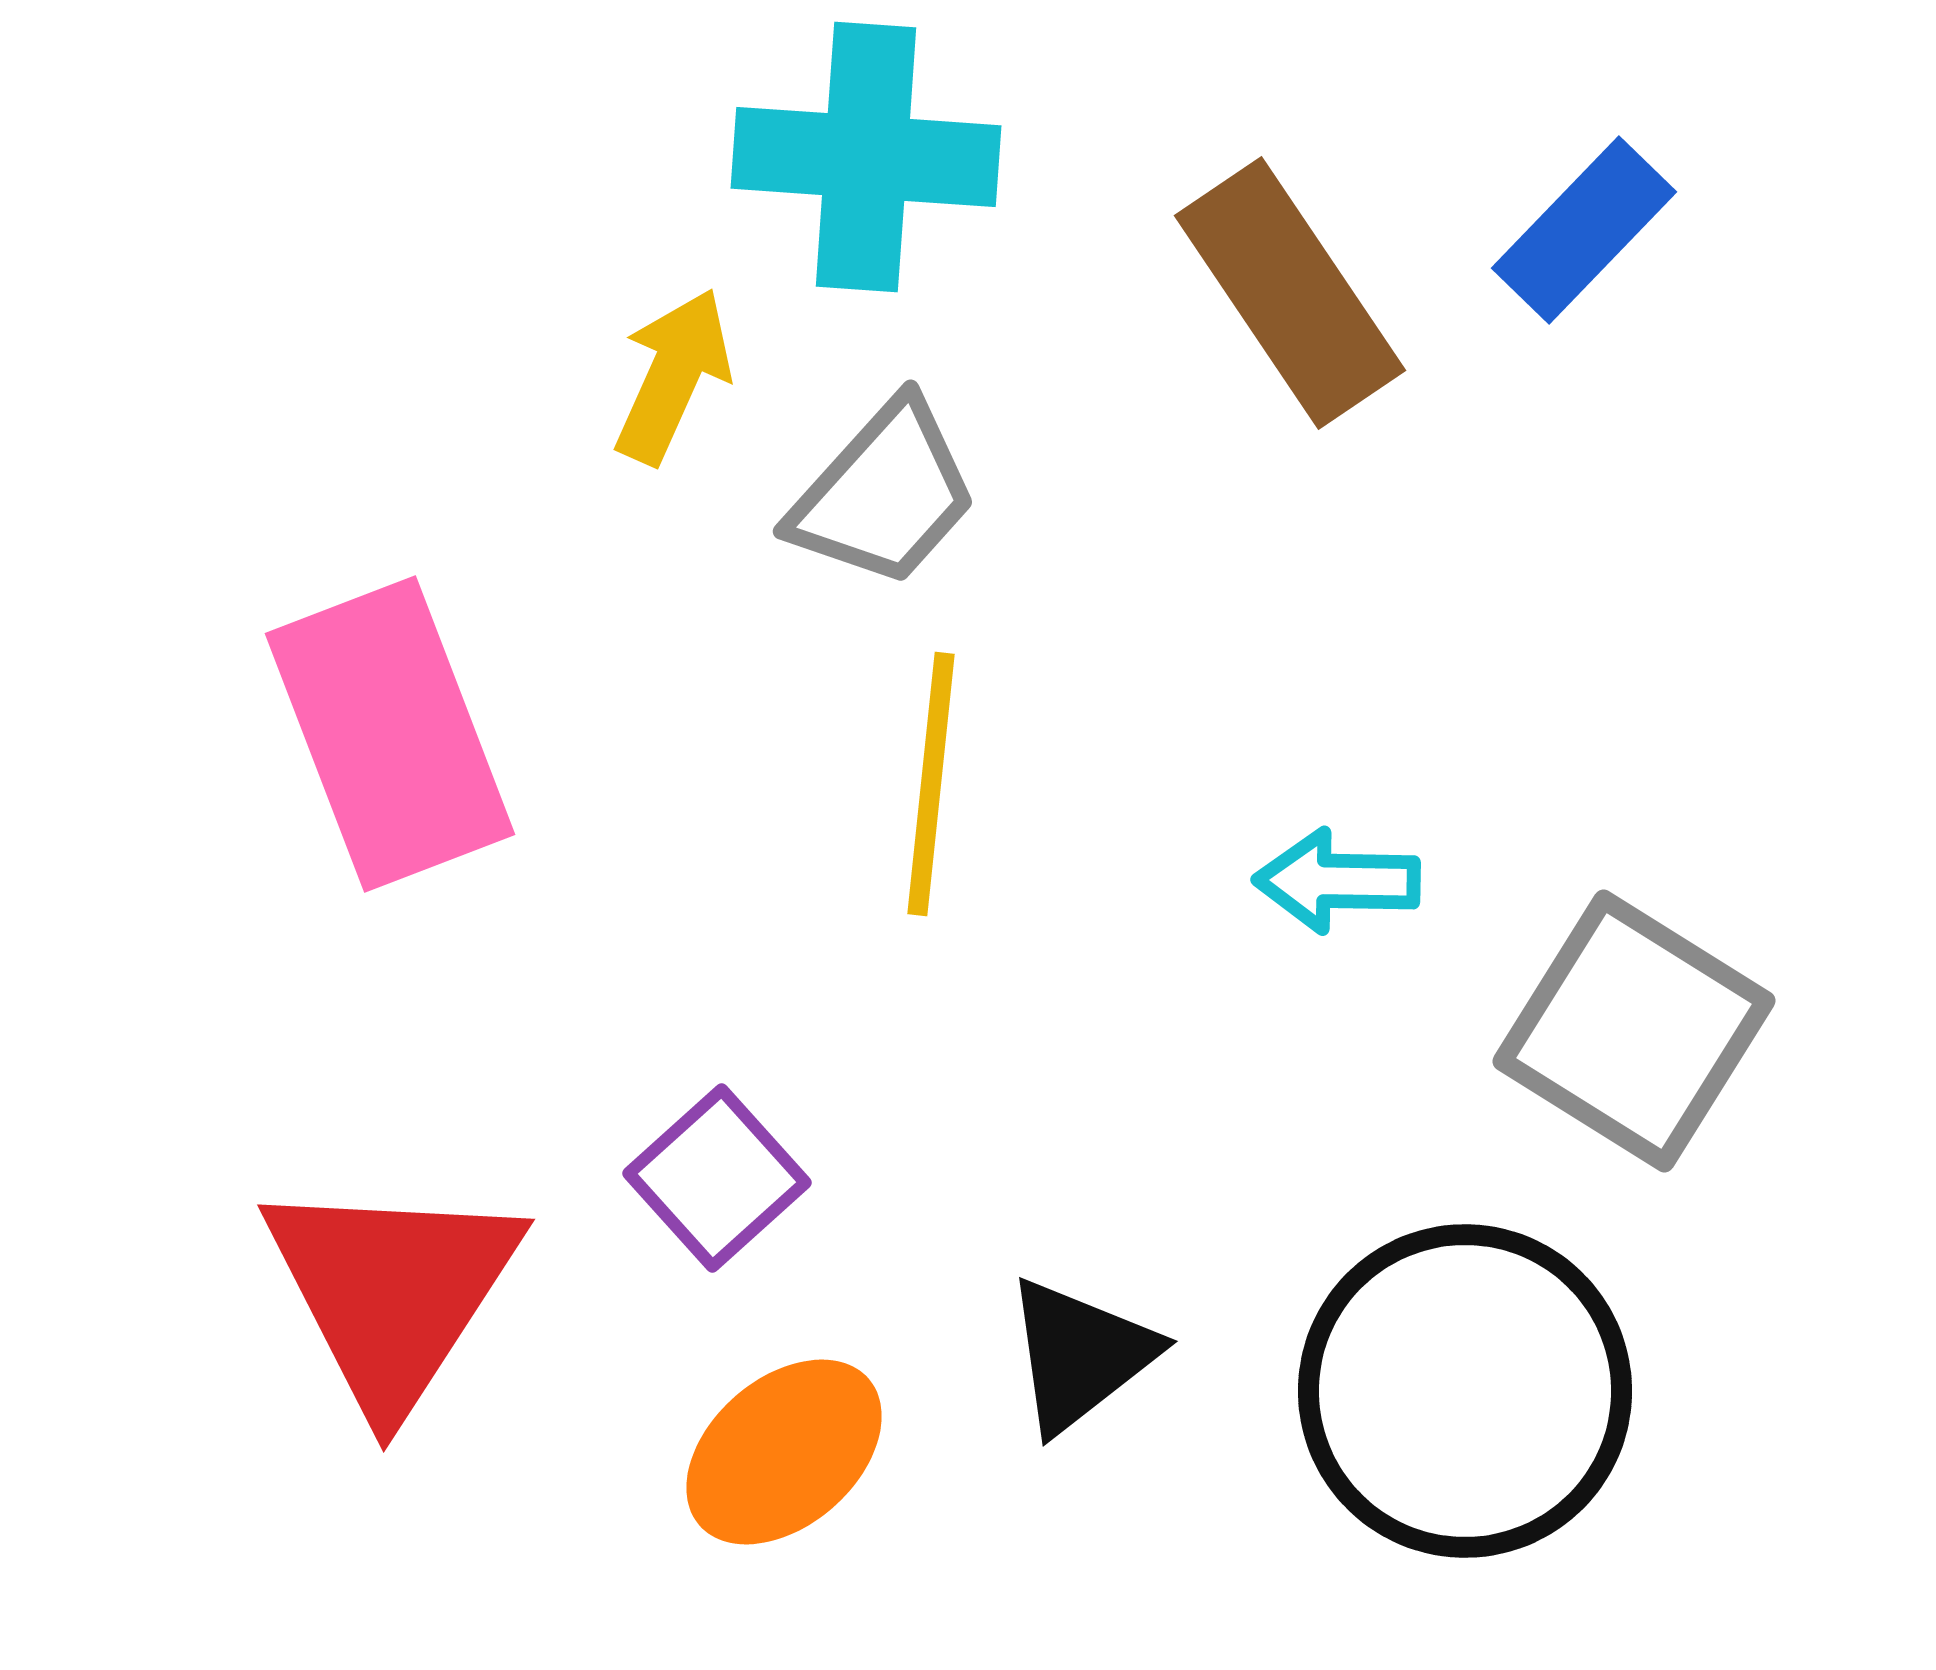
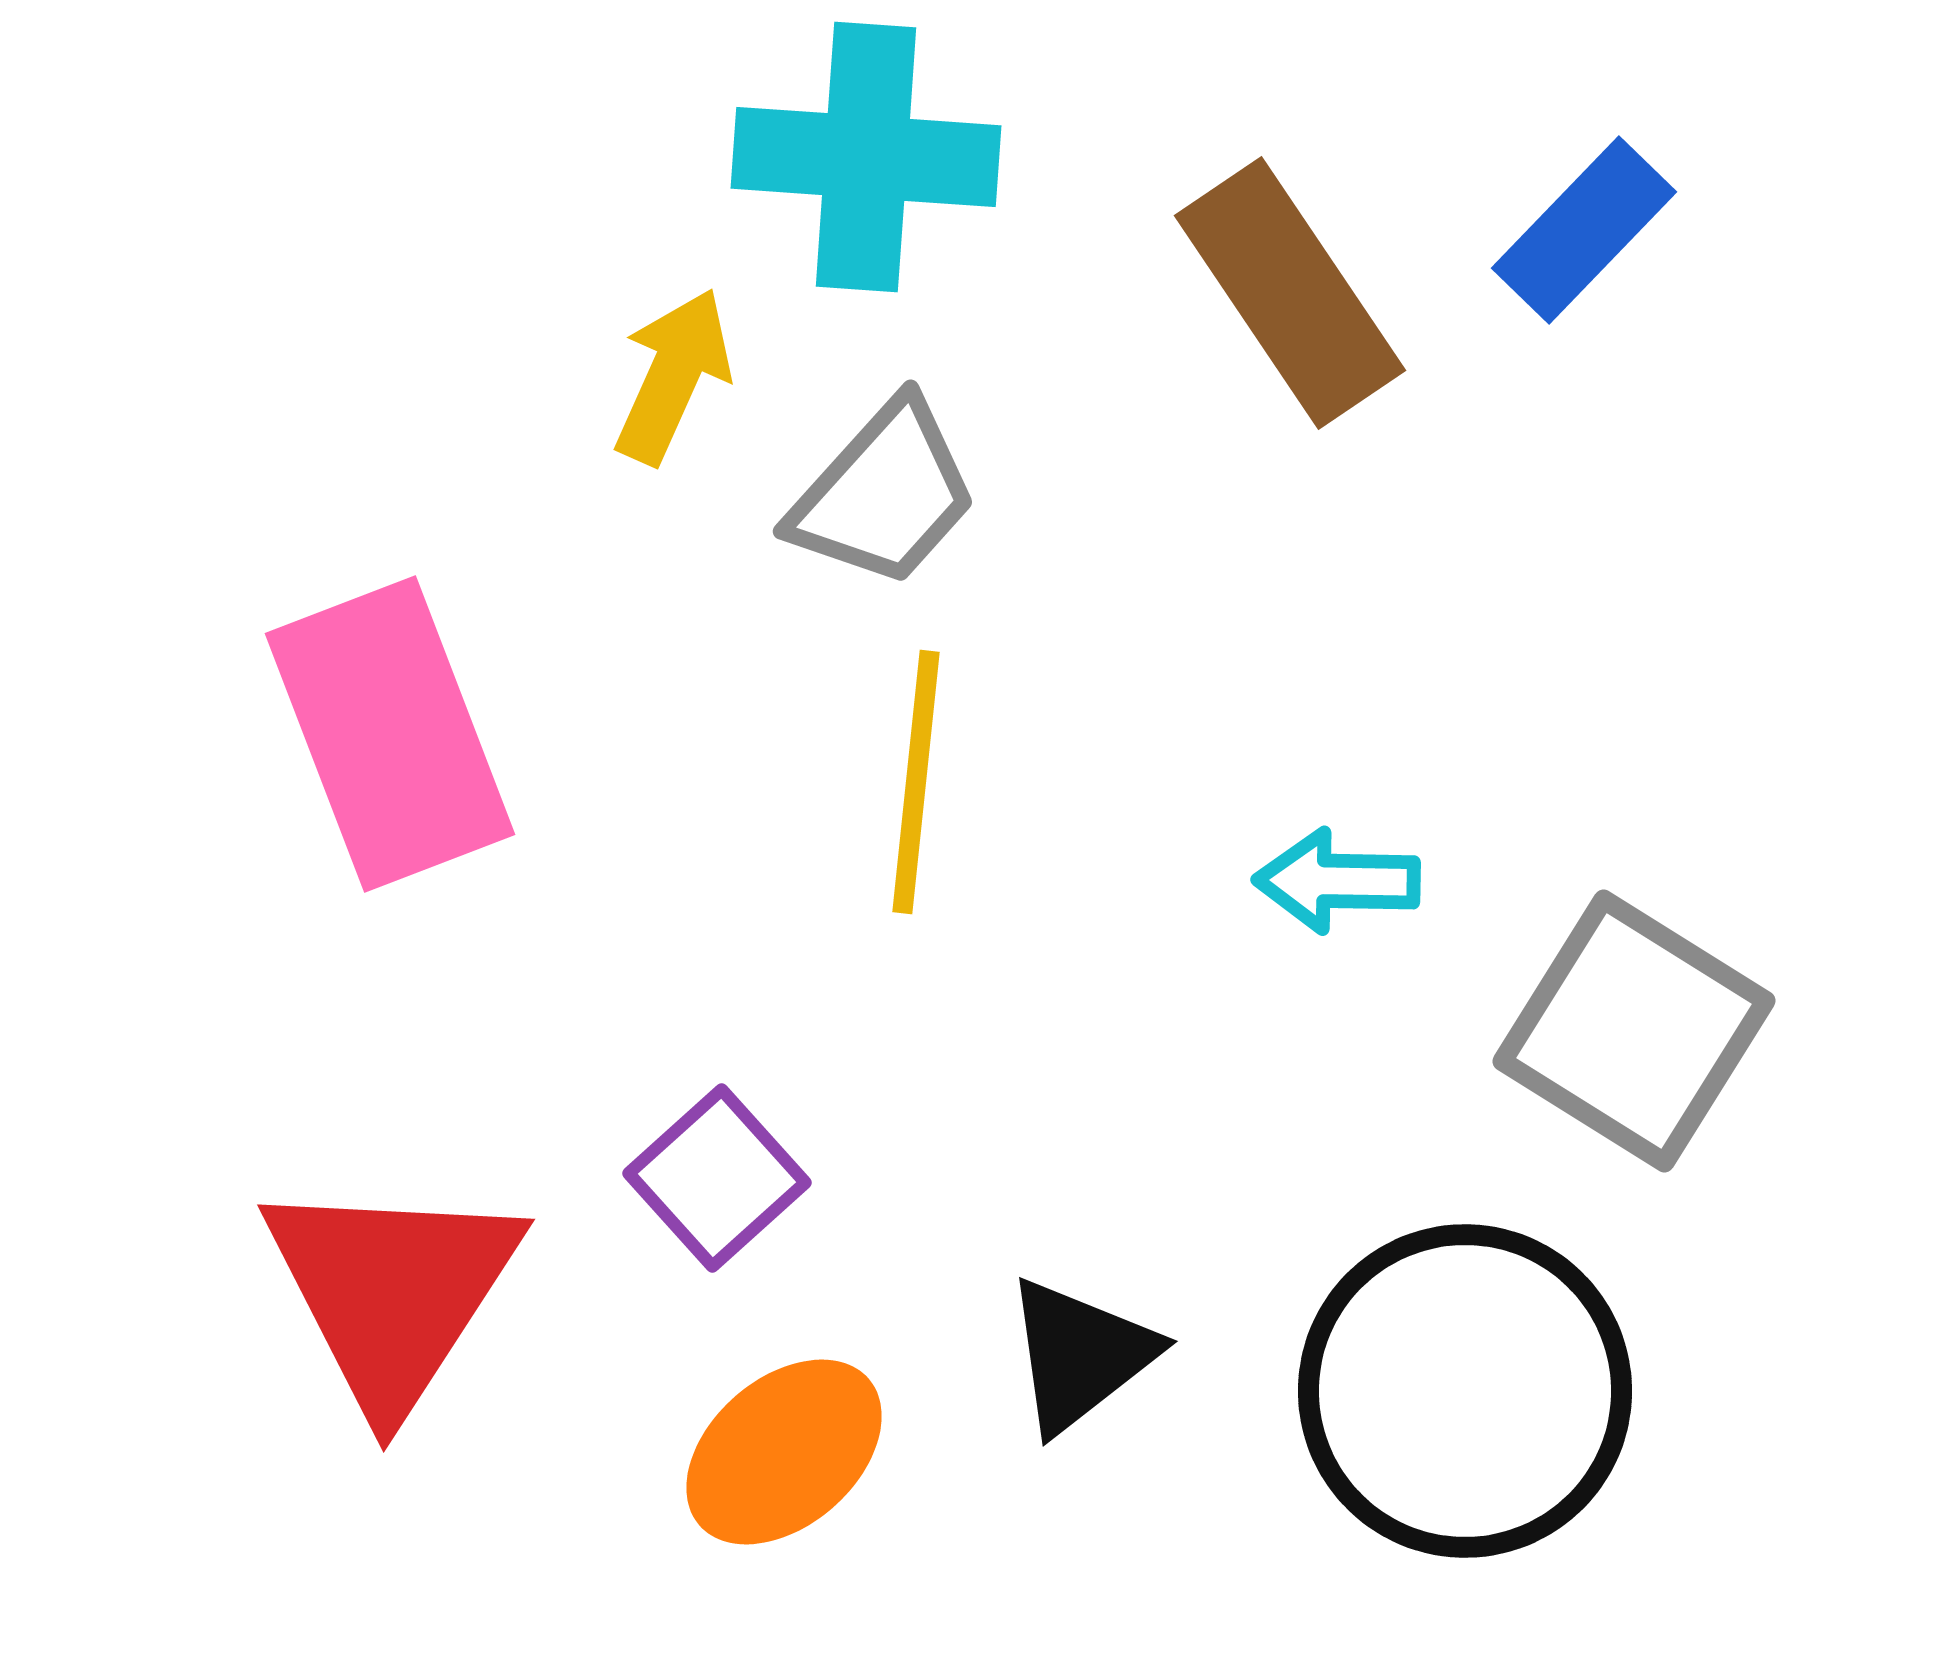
yellow line: moved 15 px left, 2 px up
